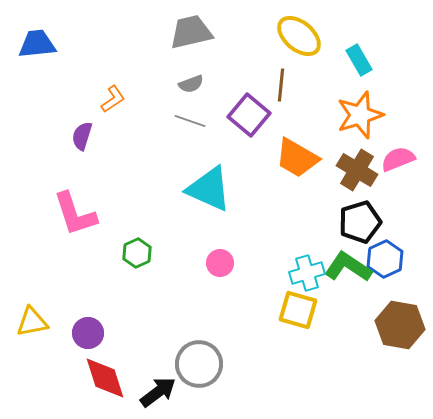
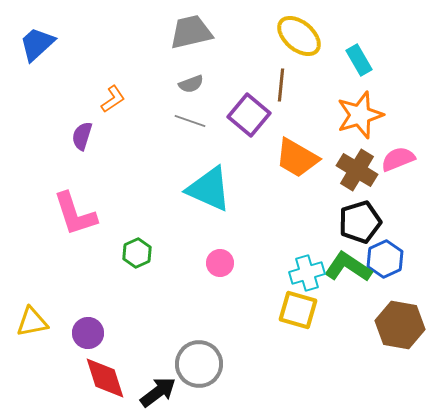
blue trapezoid: rotated 36 degrees counterclockwise
